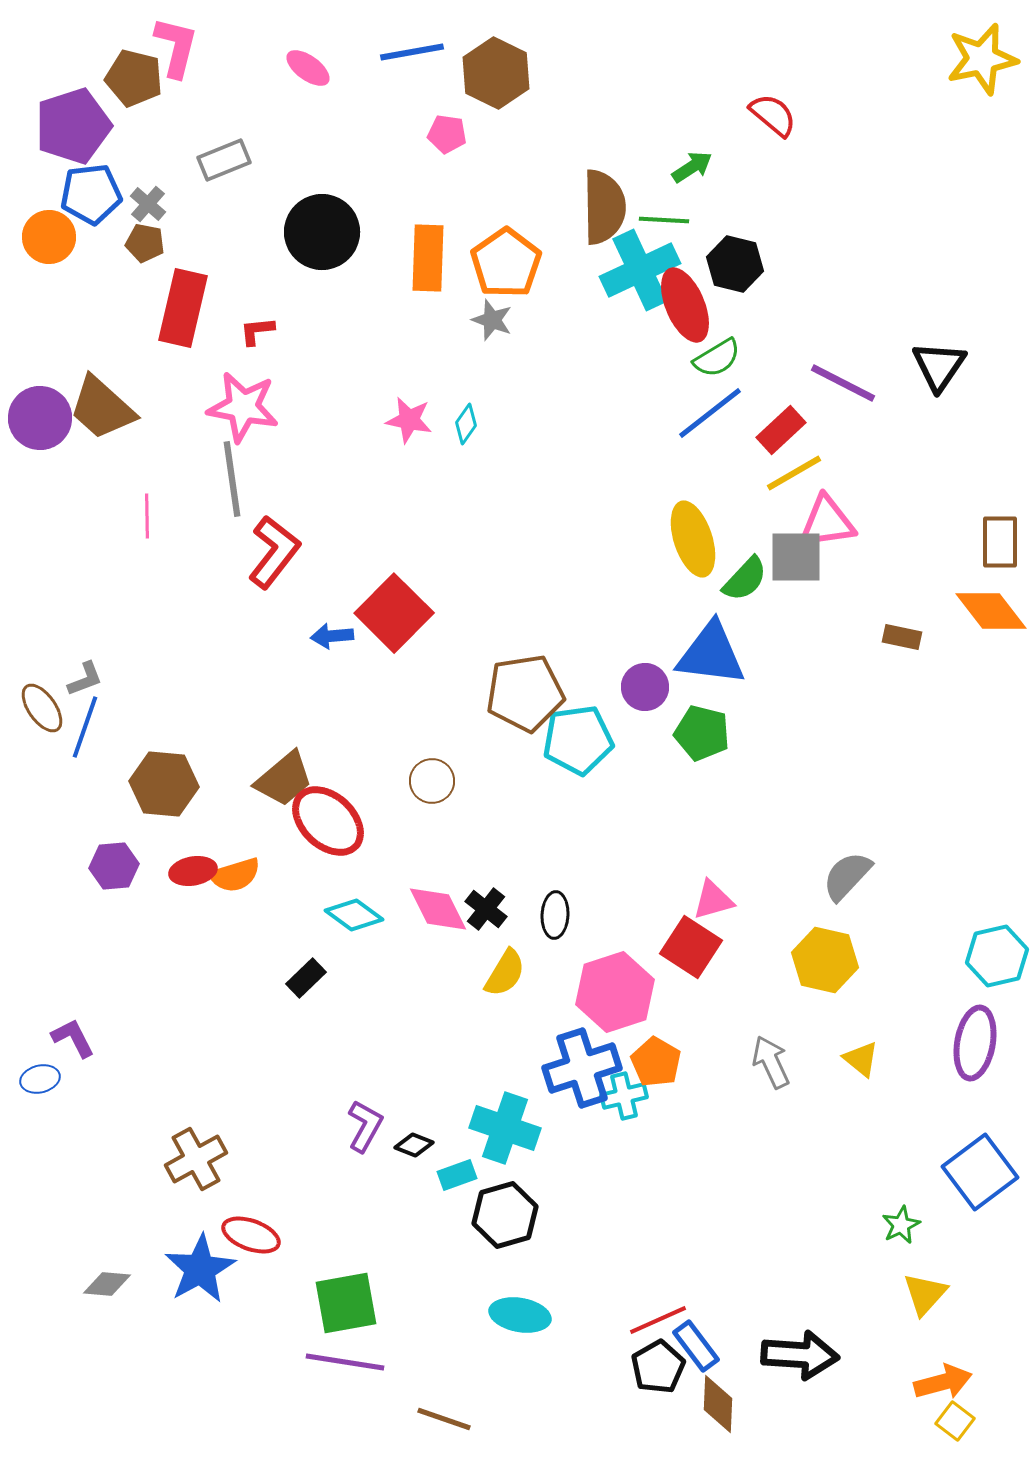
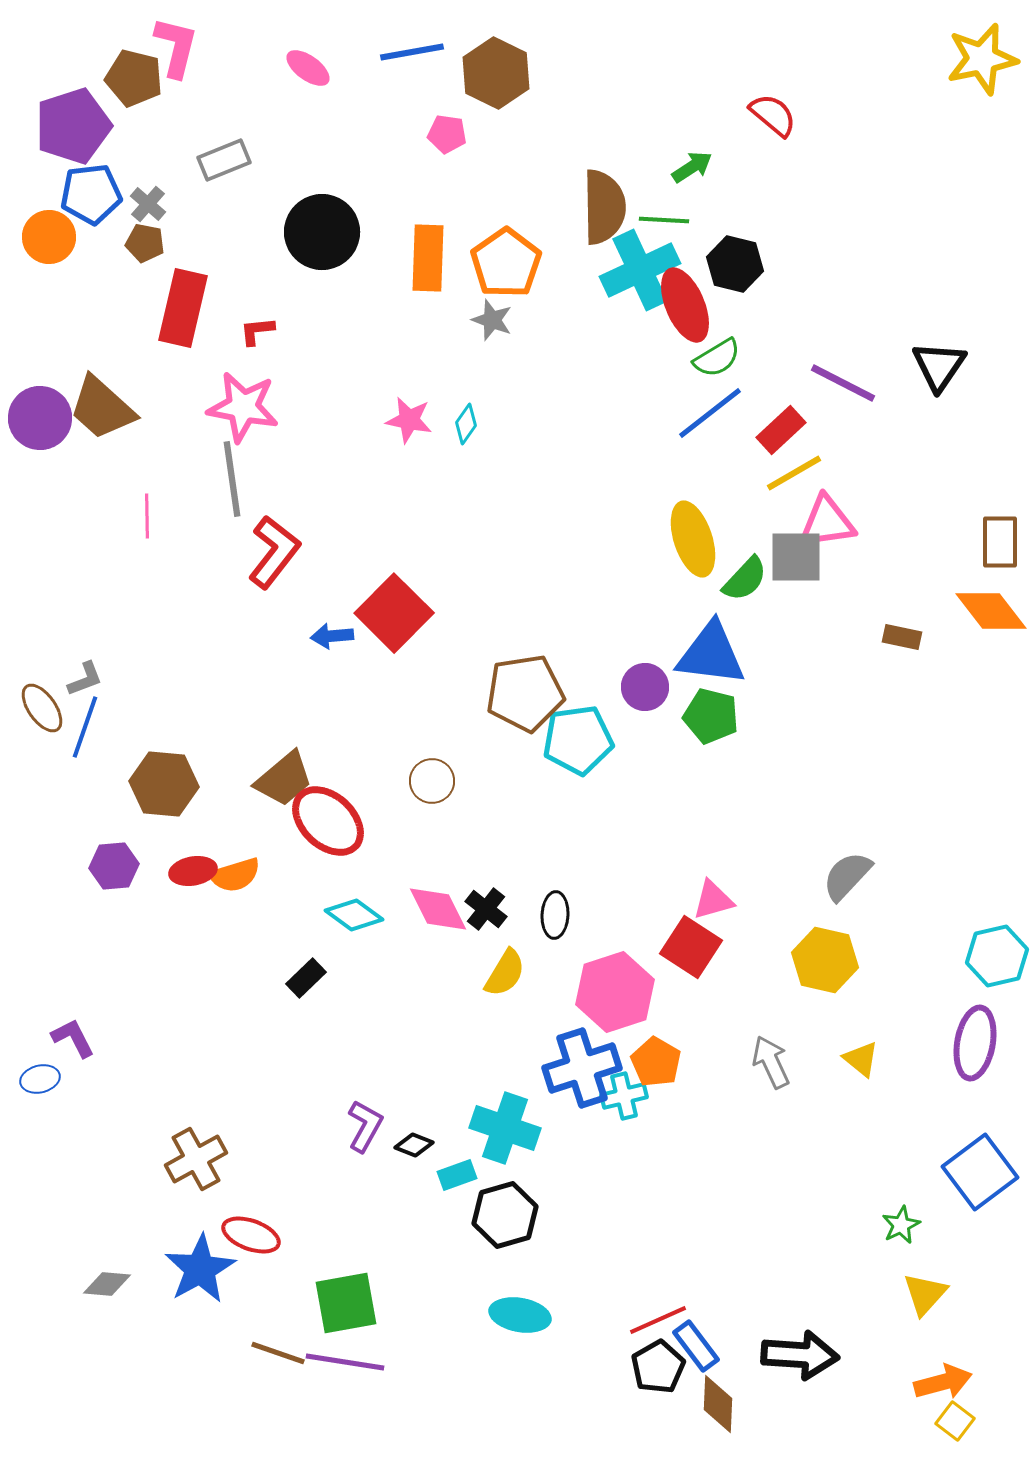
green pentagon at (702, 733): moved 9 px right, 17 px up
brown line at (444, 1419): moved 166 px left, 66 px up
